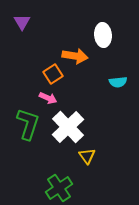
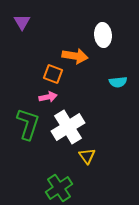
orange square: rotated 36 degrees counterclockwise
pink arrow: moved 1 px up; rotated 36 degrees counterclockwise
white cross: rotated 12 degrees clockwise
